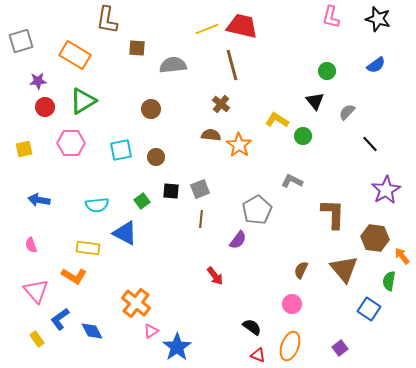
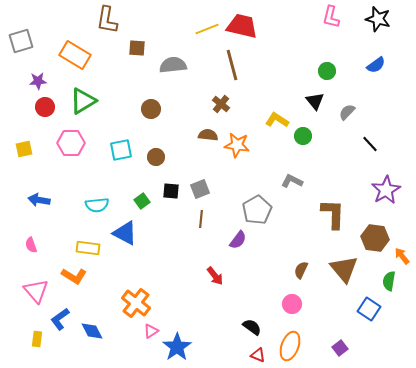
brown semicircle at (211, 135): moved 3 px left
orange star at (239, 145): moved 2 px left; rotated 25 degrees counterclockwise
yellow rectangle at (37, 339): rotated 42 degrees clockwise
